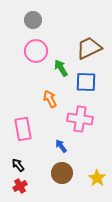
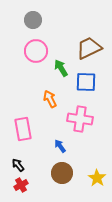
blue arrow: moved 1 px left
red cross: moved 1 px right, 1 px up
